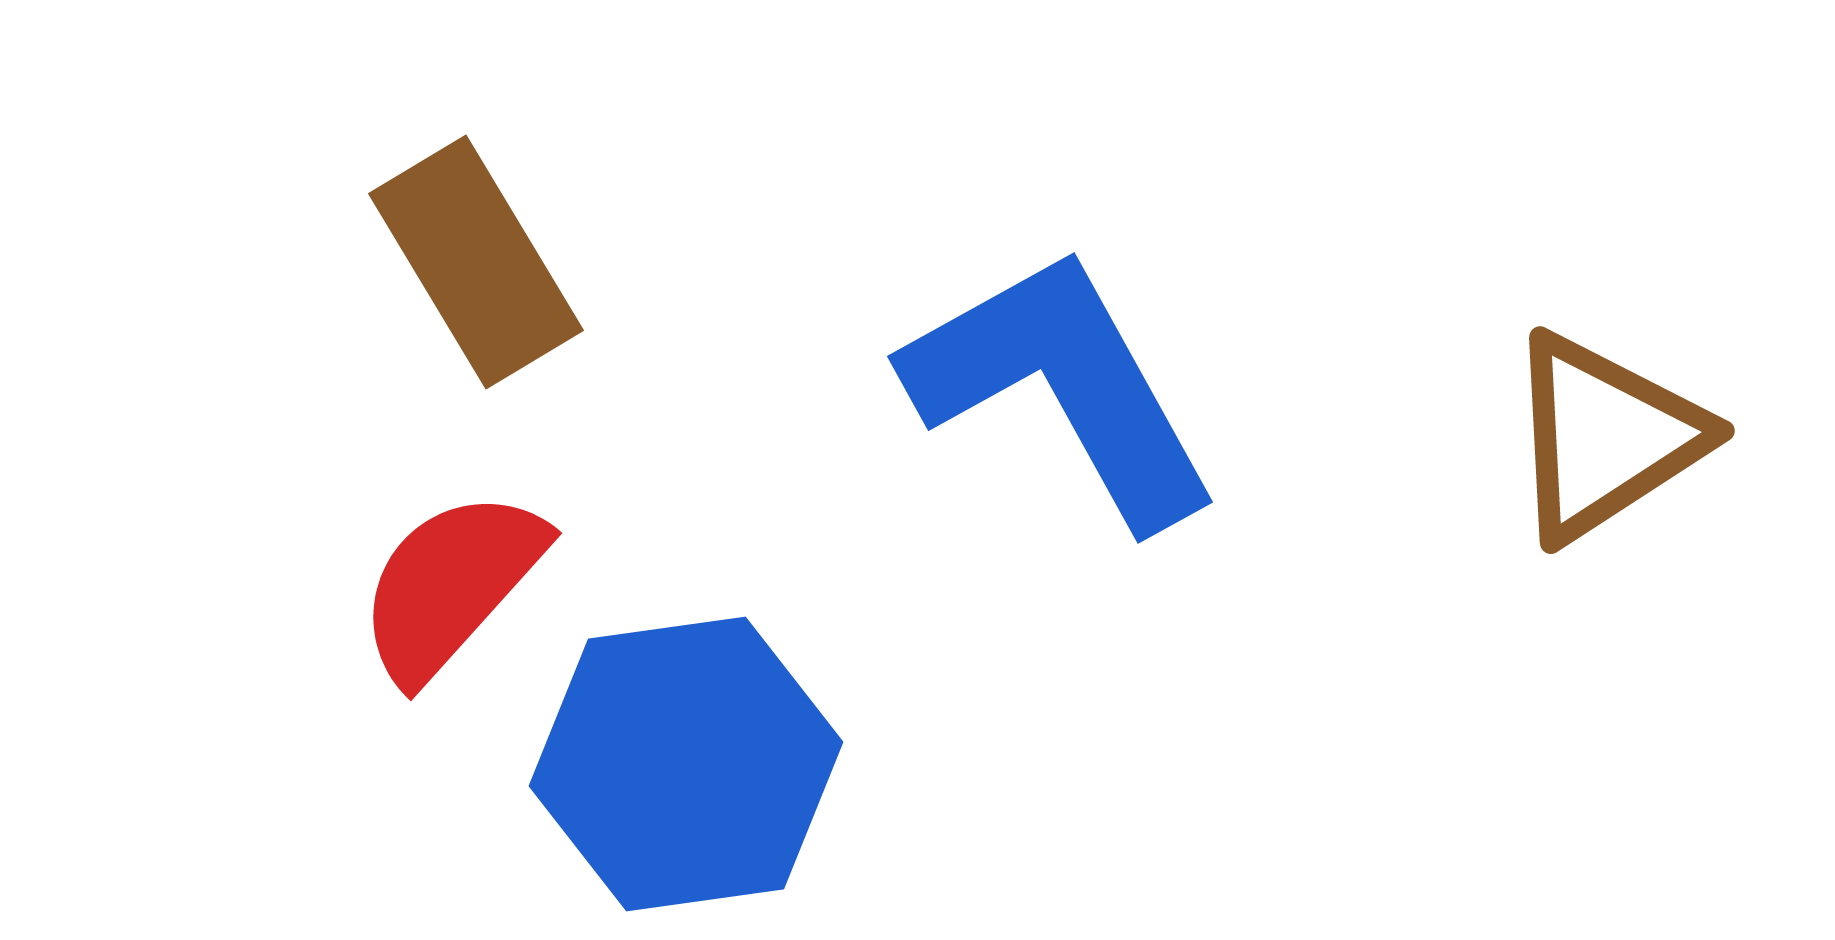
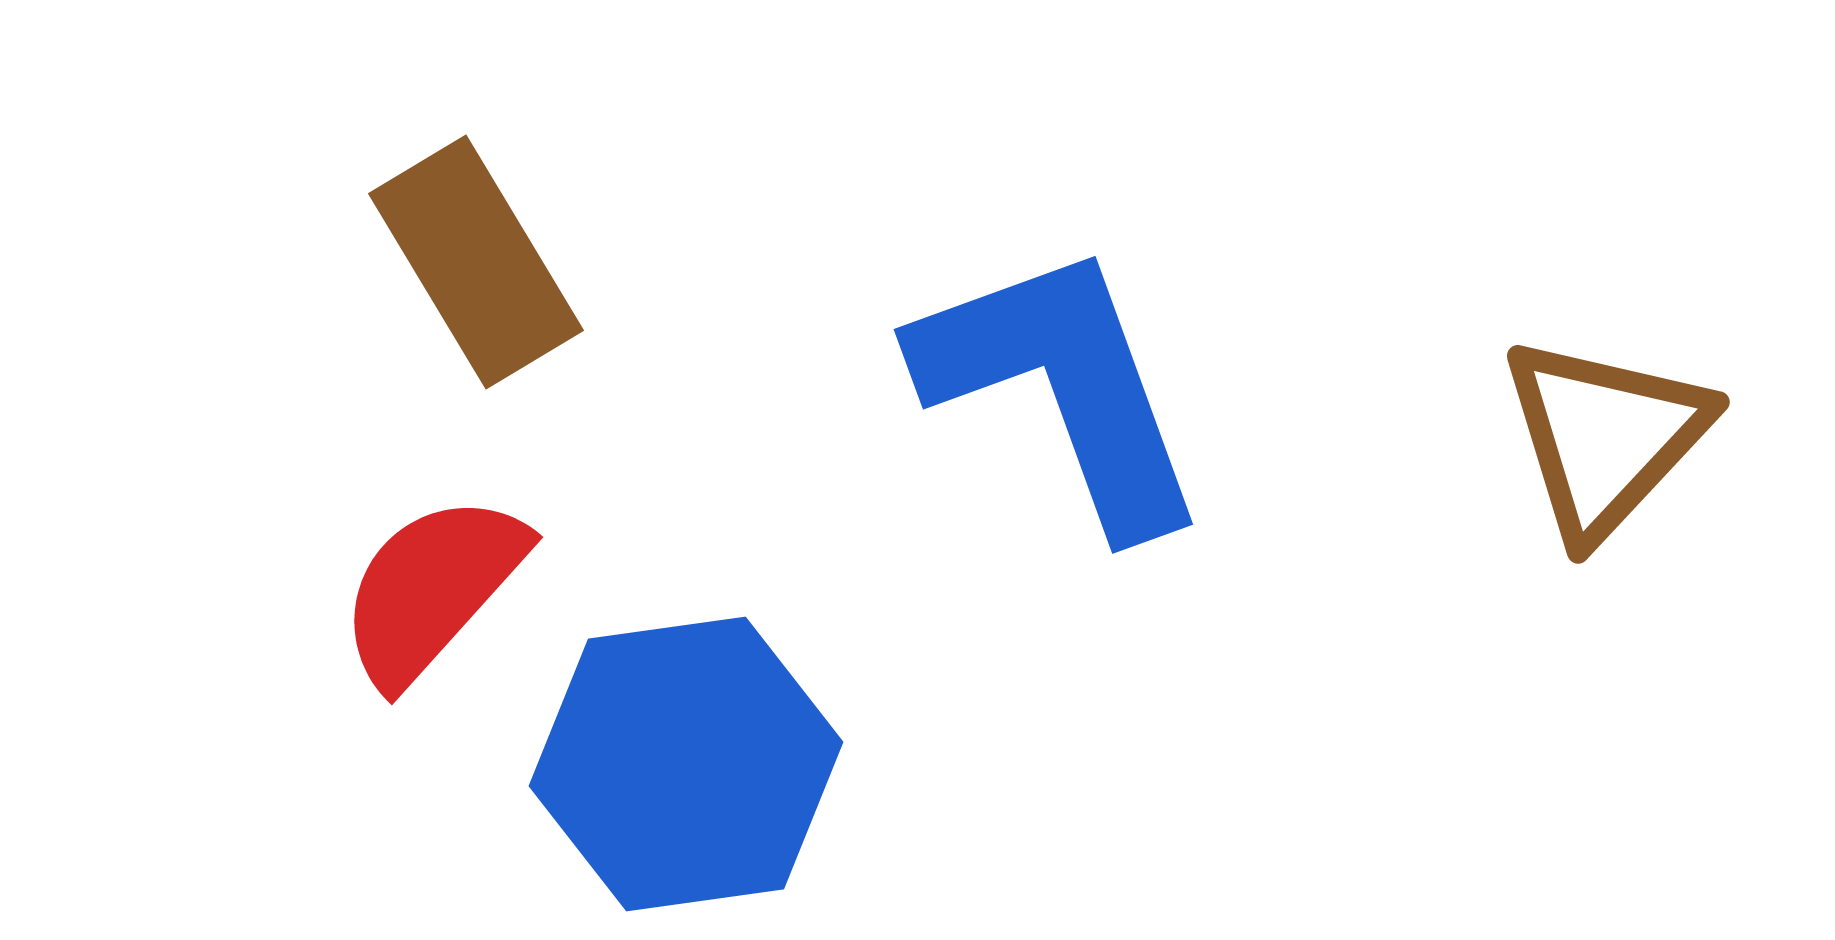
blue L-shape: rotated 9 degrees clockwise
brown triangle: rotated 14 degrees counterclockwise
red semicircle: moved 19 px left, 4 px down
